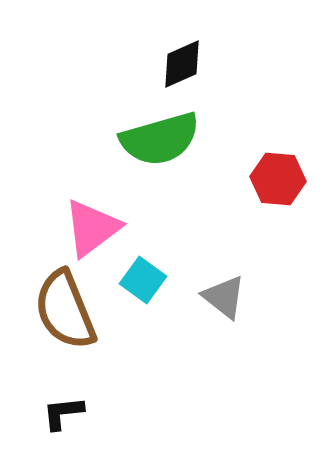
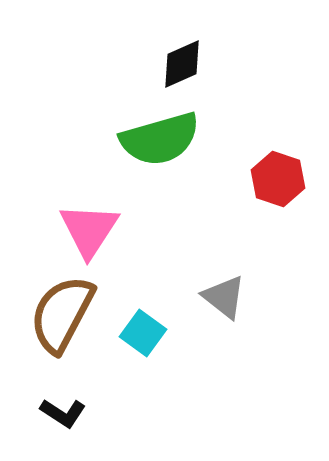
red hexagon: rotated 14 degrees clockwise
pink triangle: moved 3 px left, 2 px down; rotated 20 degrees counterclockwise
cyan square: moved 53 px down
brown semicircle: moved 3 px left, 4 px down; rotated 50 degrees clockwise
black L-shape: rotated 141 degrees counterclockwise
